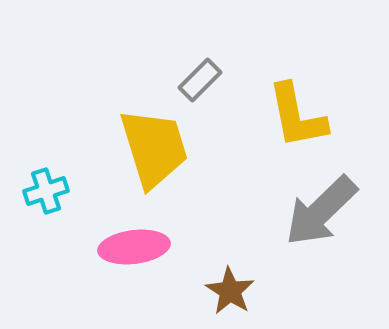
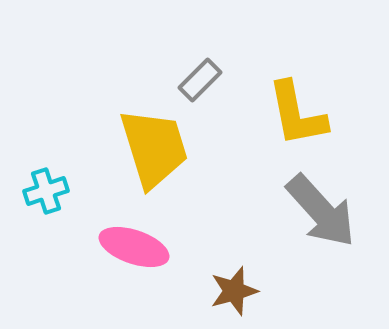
yellow L-shape: moved 2 px up
gray arrow: rotated 88 degrees counterclockwise
pink ellipse: rotated 26 degrees clockwise
brown star: moved 4 px right; rotated 24 degrees clockwise
